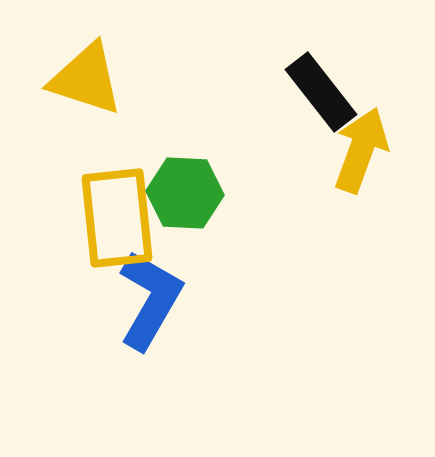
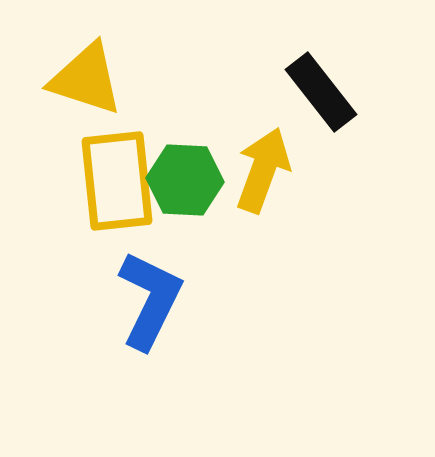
yellow arrow: moved 98 px left, 20 px down
green hexagon: moved 13 px up
yellow rectangle: moved 37 px up
blue L-shape: rotated 4 degrees counterclockwise
